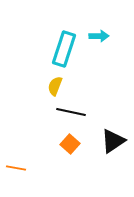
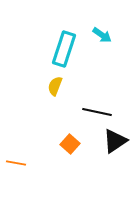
cyan arrow: moved 3 px right, 1 px up; rotated 36 degrees clockwise
black line: moved 26 px right
black triangle: moved 2 px right
orange line: moved 5 px up
